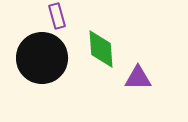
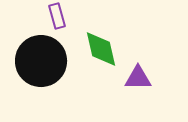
green diamond: rotated 9 degrees counterclockwise
black circle: moved 1 px left, 3 px down
